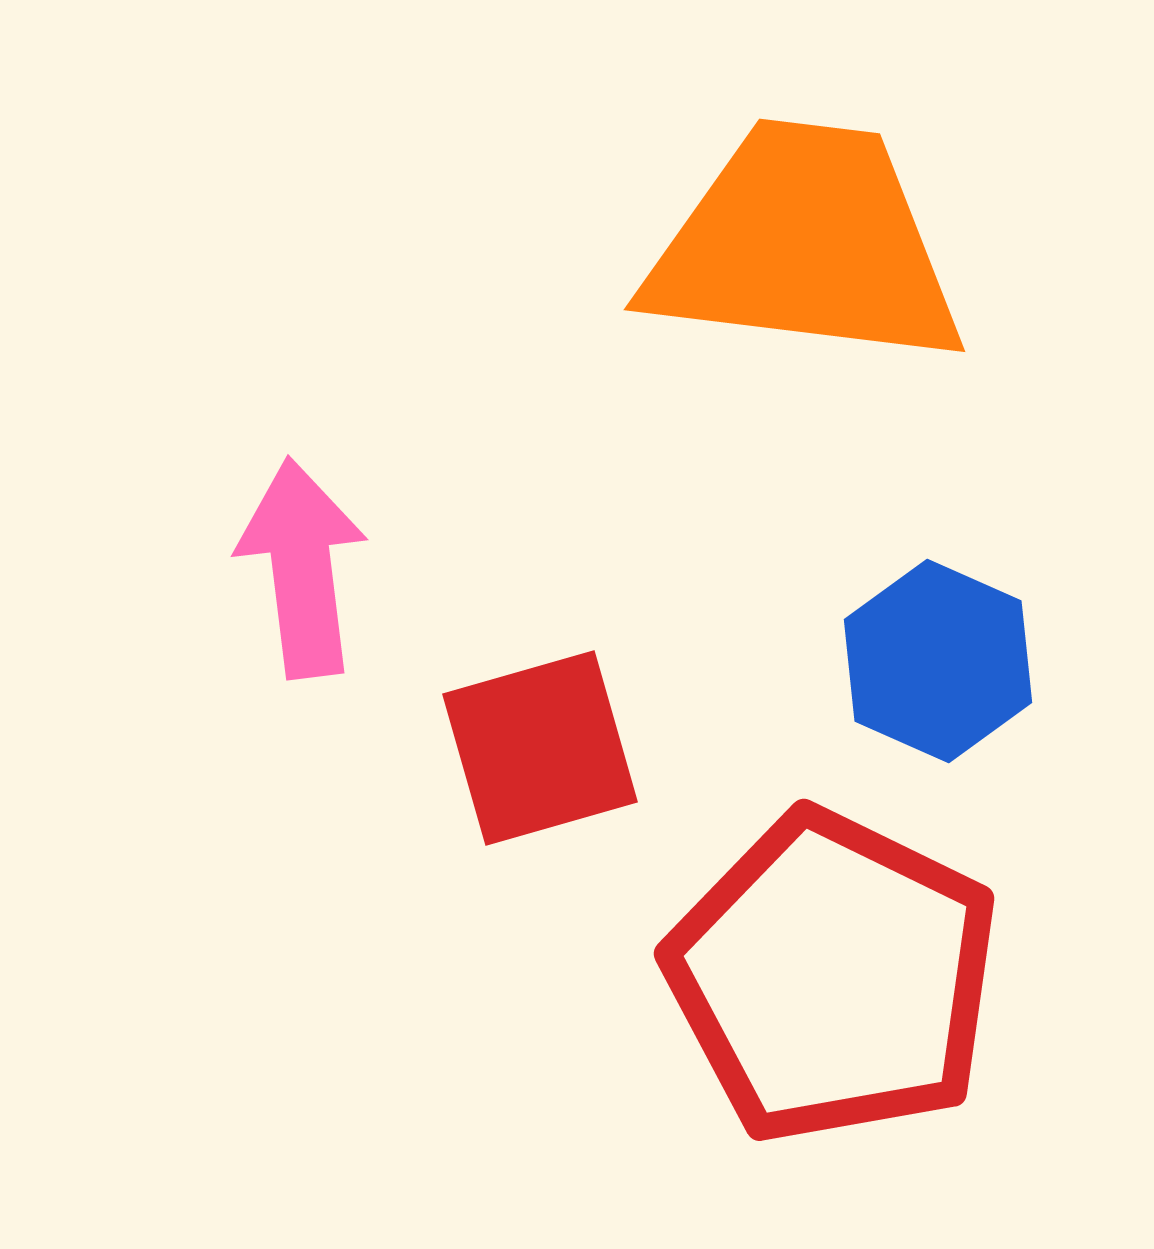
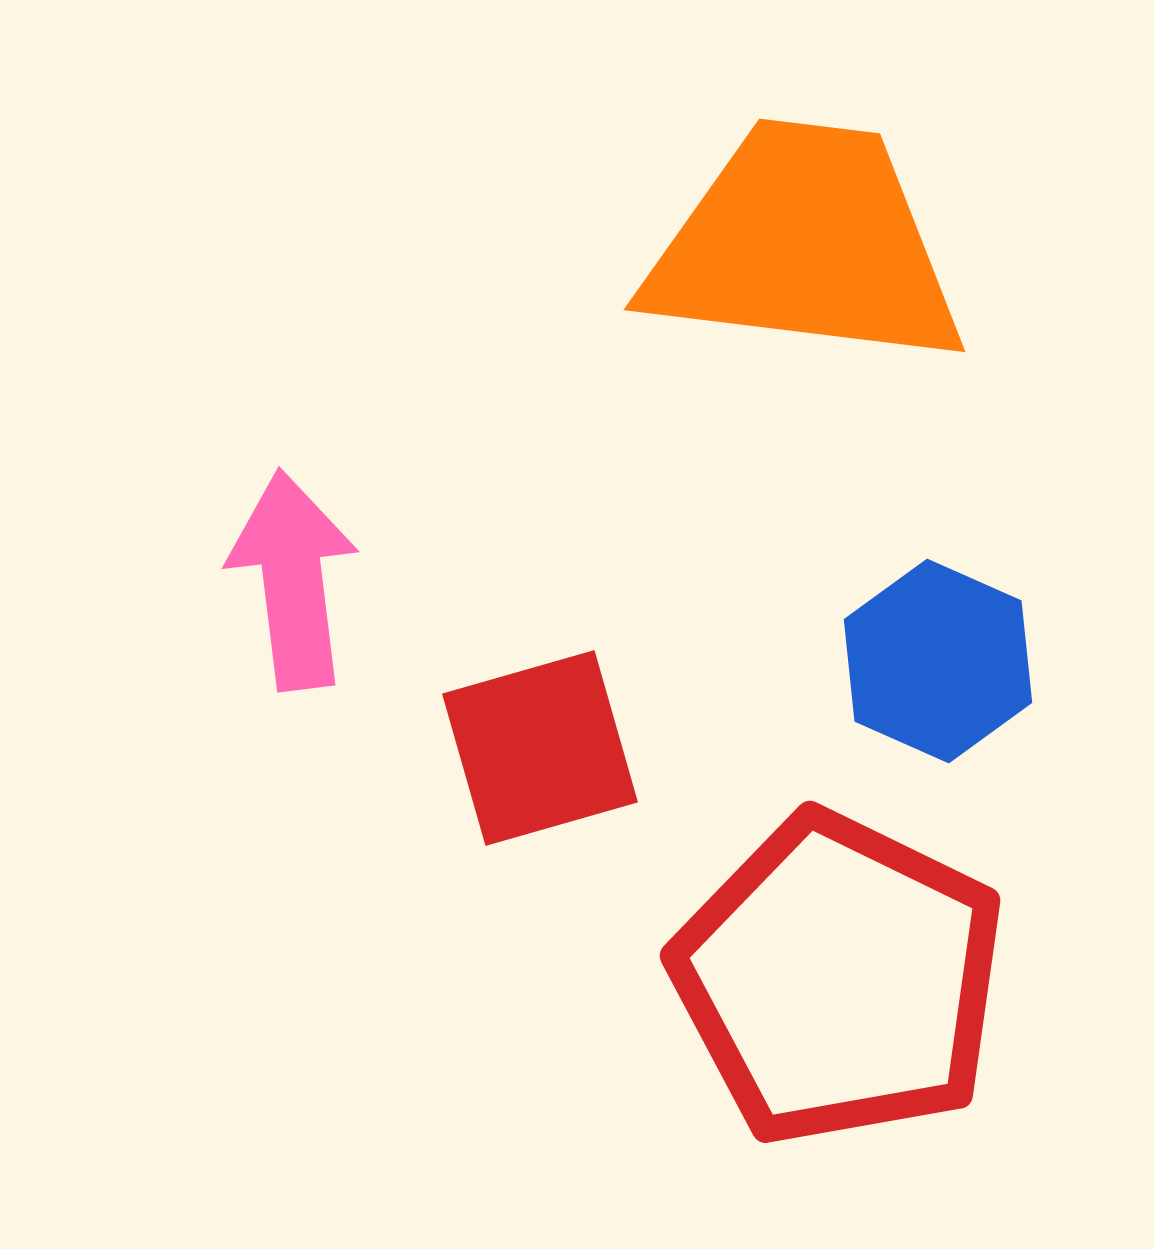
pink arrow: moved 9 px left, 12 px down
red pentagon: moved 6 px right, 2 px down
